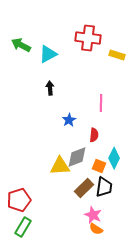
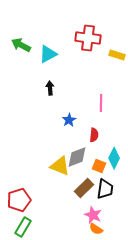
yellow triangle: rotated 25 degrees clockwise
black trapezoid: moved 1 px right, 2 px down
